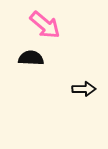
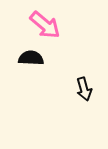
black arrow: rotated 75 degrees clockwise
